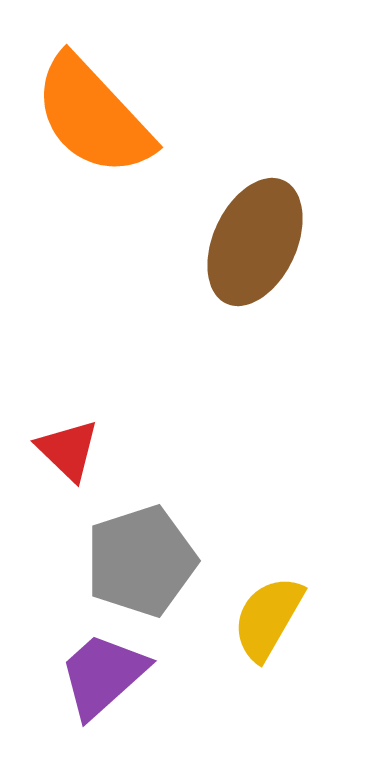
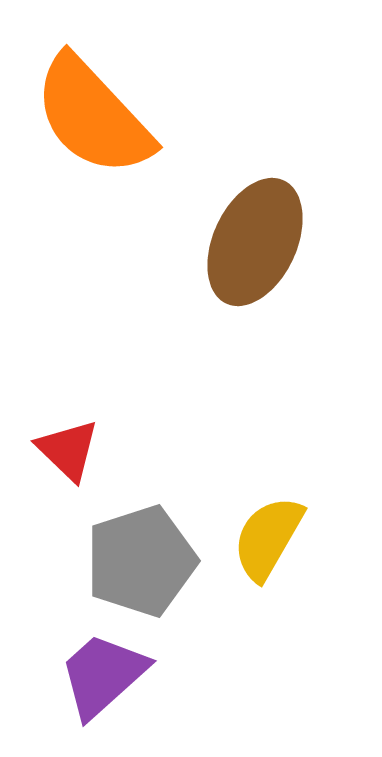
yellow semicircle: moved 80 px up
